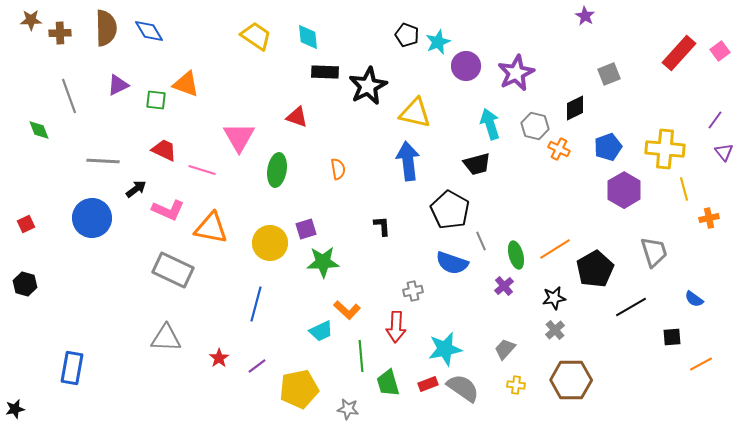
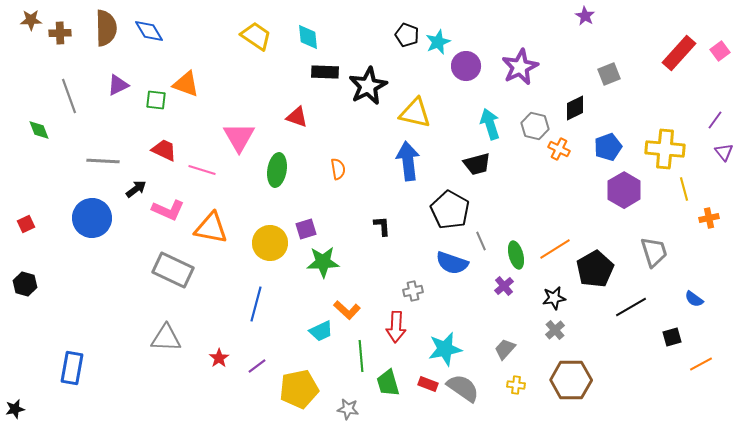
purple star at (516, 73): moved 4 px right, 6 px up
black square at (672, 337): rotated 12 degrees counterclockwise
red rectangle at (428, 384): rotated 42 degrees clockwise
